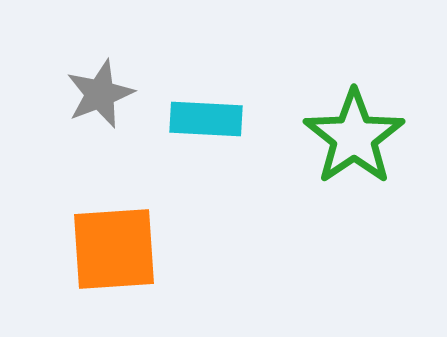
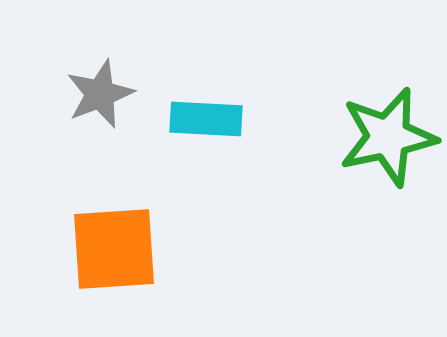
green star: moved 34 px right; rotated 22 degrees clockwise
